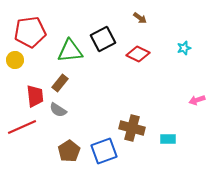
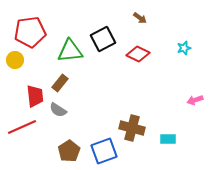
pink arrow: moved 2 px left
